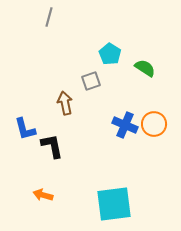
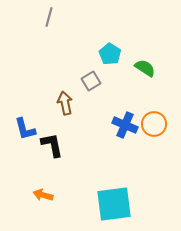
gray square: rotated 12 degrees counterclockwise
black L-shape: moved 1 px up
